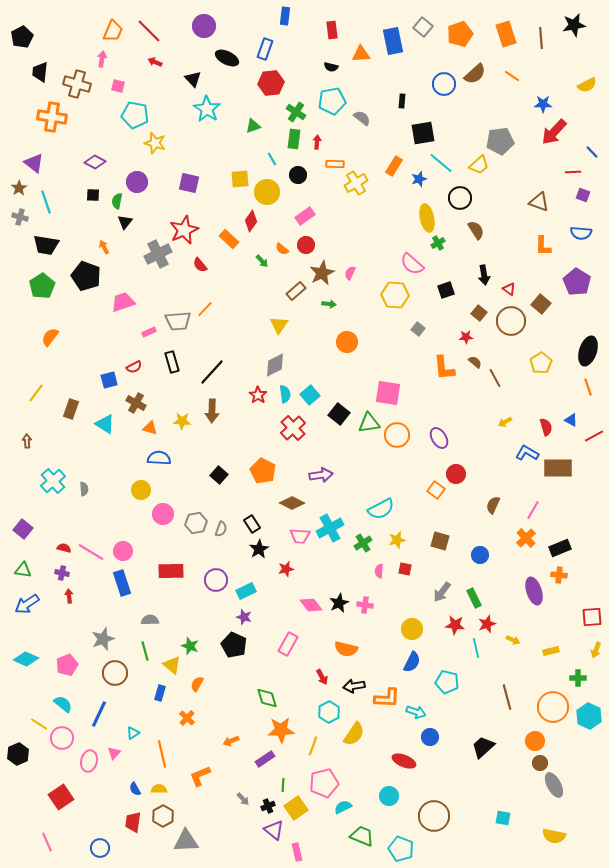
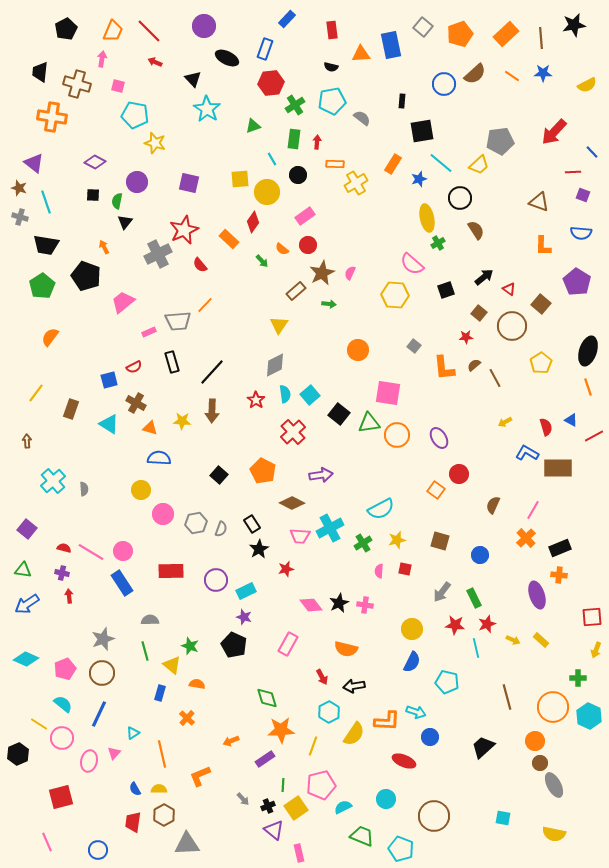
blue rectangle at (285, 16): moved 2 px right, 3 px down; rotated 36 degrees clockwise
orange rectangle at (506, 34): rotated 65 degrees clockwise
black pentagon at (22, 37): moved 44 px right, 8 px up
blue rectangle at (393, 41): moved 2 px left, 4 px down
blue star at (543, 104): moved 31 px up
green cross at (296, 112): moved 1 px left, 7 px up; rotated 24 degrees clockwise
black square at (423, 133): moved 1 px left, 2 px up
orange rectangle at (394, 166): moved 1 px left, 2 px up
brown star at (19, 188): rotated 21 degrees counterclockwise
red diamond at (251, 221): moved 2 px right, 1 px down
red circle at (306, 245): moved 2 px right
black arrow at (484, 275): moved 2 px down; rotated 120 degrees counterclockwise
pink trapezoid at (123, 302): rotated 20 degrees counterclockwise
orange line at (205, 309): moved 4 px up
brown circle at (511, 321): moved 1 px right, 5 px down
gray square at (418, 329): moved 4 px left, 17 px down
orange circle at (347, 342): moved 11 px right, 8 px down
brown semicircle at (475, 362): moved 1 px left, 3 px down; rotated 80 degrees counterclockwise
red star at (258, 395): moved 2 px left, 5 px down
cyan triangle at (105, 424): moved 4 px right
red cross at (293, 428): moved 4 px down
red circle at (456, 474): moved 3 px right
purple square at (23, 529): moved 4 px right
blue rectangle at (122, 583): rotated 15 degrees counterclockwise
purple ellipse at (534, 591): moved 3 px right, 4 px down
yellow rectangle at (551, 651): moved 10 px left, 11 px up; rotated 56 degrees clockwise
pink pentagon at (67, 665): moved 2 px left, 4 px down
brown circle at (115, 673): moved 13 px left
orange semicircle at (197, 684): rotated 70 degrees clockwise
orange L-shape at (387, 698): moved 23 px down
pink pentagon at (324, 783): moved 3 px left, 2 px down
cyan circle at (389, 796): moved 3 px left, 3 px down
red square at (61, 797): rotated 20 degrees clockwise
brown hexagon at (163, 816): moved 1 px right, 1 px up
yellow semicircle at (554, 836): moved 2 px up
gray triangle at (186, 841): moved 1 px right, 3 px down
blue circle at (100, 848): moved 2 px left, 2 px down
pink rectangle at (297, 852): moved 2 px right, 1 px down
